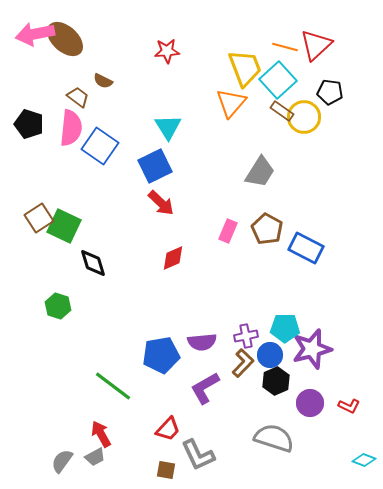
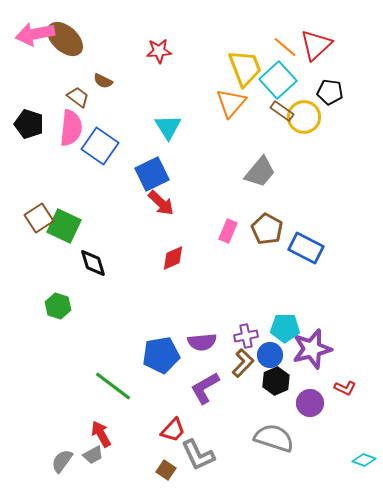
orange line at (285, 47): rotated 25 degrees clockwise
red star at (167, 51): moved 8 px left
blue square at (155, 166): moved 3 px left, 8 px down
gray trapezoid at (260, 172): rotated 8 degrees clockwise
red L-shape at (349, 406): moved 4 px left, 18 px up
red trapezoid at (168, 429): moved 5 px right, 1 px down
gray trapezoid at (95, 457): moved 2 px left, 2 px up
brown square at (166, 470): rotated 24 degrees clockwise
